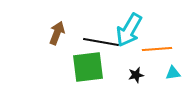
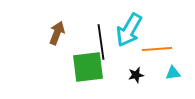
black line: rotated 72 degrees clockwise
